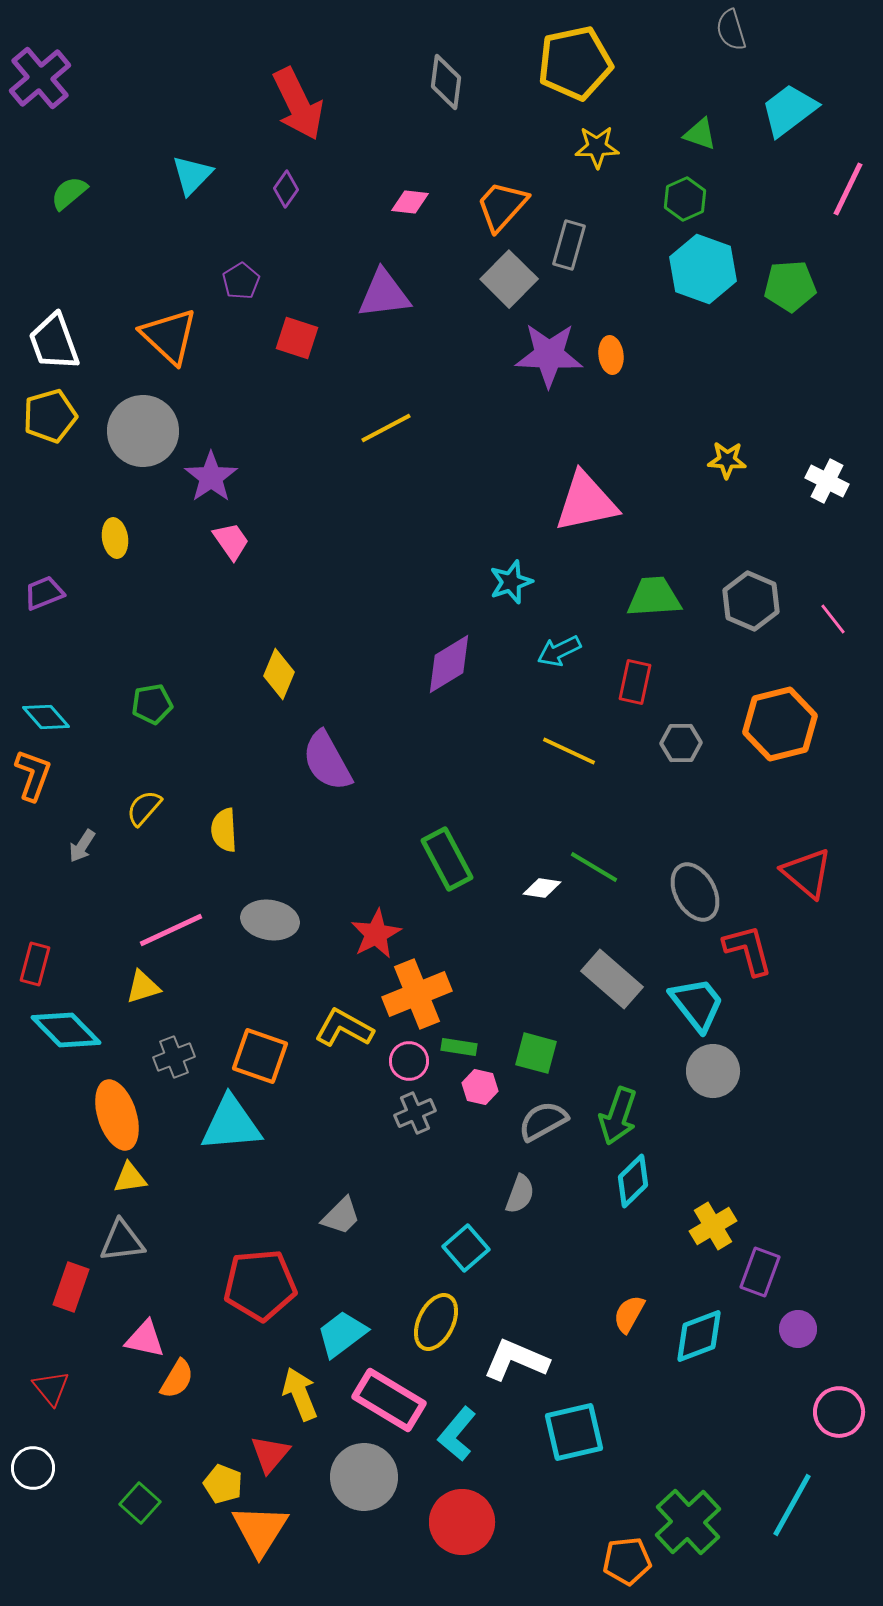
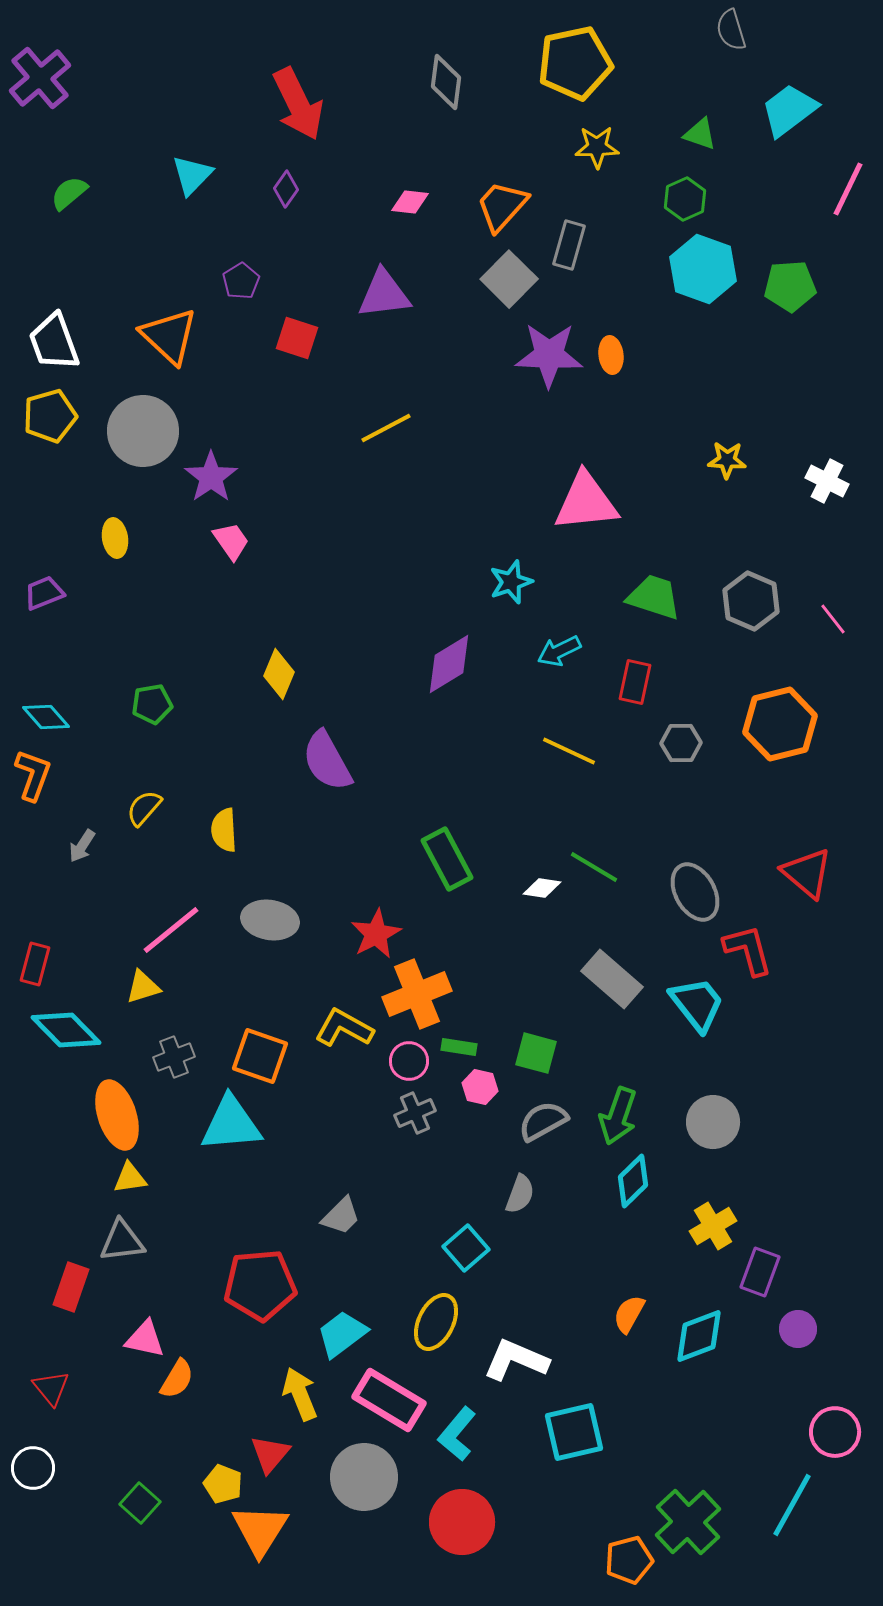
pink triangle at (586, 502): rotated 6 degrees clockwise
green trapezoid at (654, 597): rotated 22 degrees clockwise
pink line at (171, 930): rotated 14 degrees counterclockwise
gray circle at (713, 1071): moved 51 px down
pink circle at (839, 1412): moved 4 px left, 20 px down
orange pentagon at (627, 1561): moved 2 px right, 1 px up; rotated 9 degrees counterclockwise
